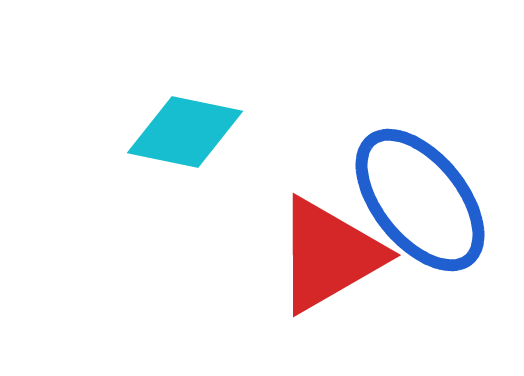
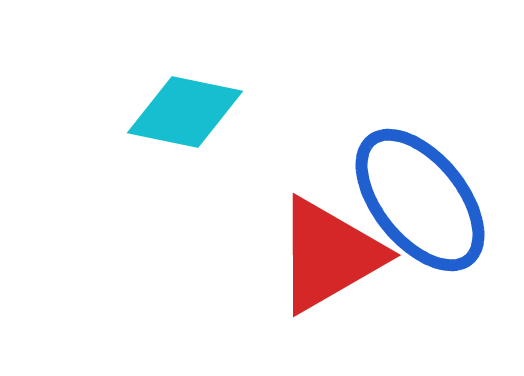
cyan diamond: moved 20 px up
